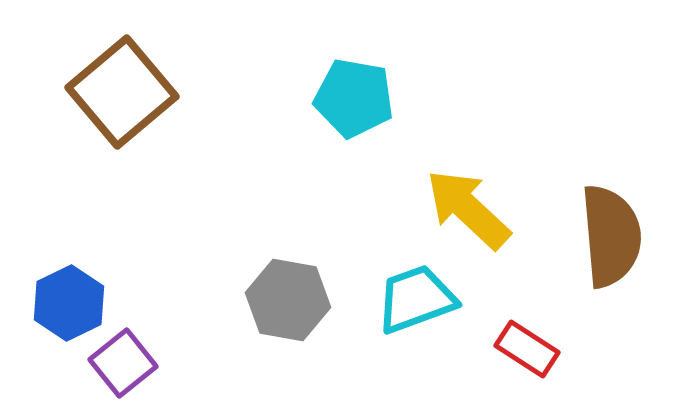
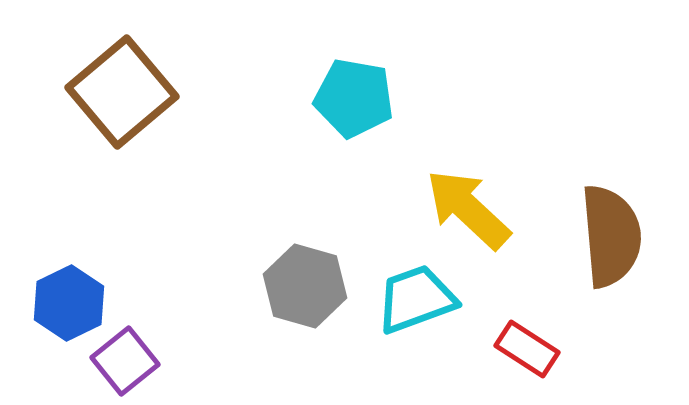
gray hexagon: moved 17 px right, 14 px up; rotated 6 degrees clockwise
purple square: moved 2 px right, 2 px up
